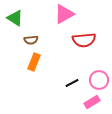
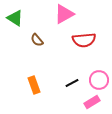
brown semicircle: moved 6 px right; rotated 56 degrees clockwise
orange rectangle: moved 23 px down; rotated 42 degrees counterclockwise
